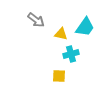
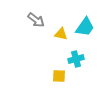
cyan cross: moved 5 px right, 5 px down
